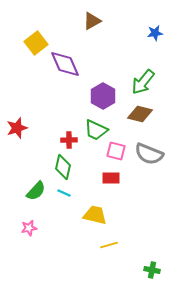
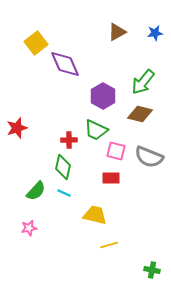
brown triangle: moved 25 px right, 11 px down
gray semicircle: moved 3 px down
